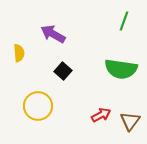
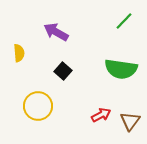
green line: rotated 24 degrees clockwise
purple arrow: moved 3 px right, 2 px up
